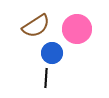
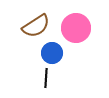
pink circle: moved 1 px left, 1 px up
